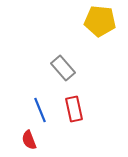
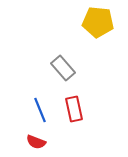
yellow pentagon: moved 2 px left, 1 px down
red semicircle: moved 7 px right, 2 px down; rotated 48 degrees counterclockwise
